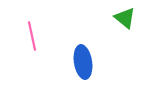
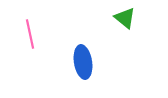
pink line: moved 2 px left, 2 px up
